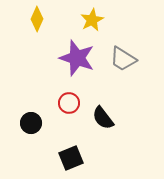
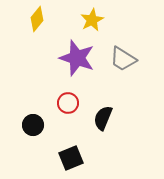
yellow diamond: rotated 15 degrees clockwise
red circle: moved 1 px left
black semicircle: rotated 60 degrees clockwise
black circle: moved 2 px right, 2 px down
